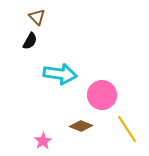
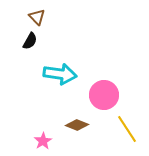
pink circle: moved 2 px right
brown diamond: moved 4 px left, 1 px up
